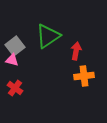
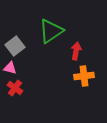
green triangle: moved 3 px right, 5 px up
pink triangle: moved 2 px left, 8 px down
